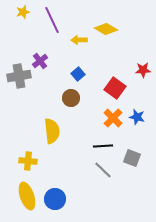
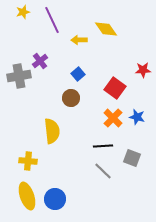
yellow diamond: rotated 25 degrees clockwise
gray line: moved 1 px down
